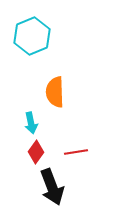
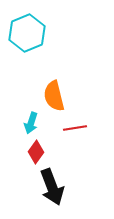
cyan hexagon: moved 5 px left, 3 px up
orange semicircle: moved 1 px left, 4 px down; rotated 12 degrees counterclockwise
cyan arrow: rotated 30 degrees clockwise
red line: moved 1 px left, 24 px up
